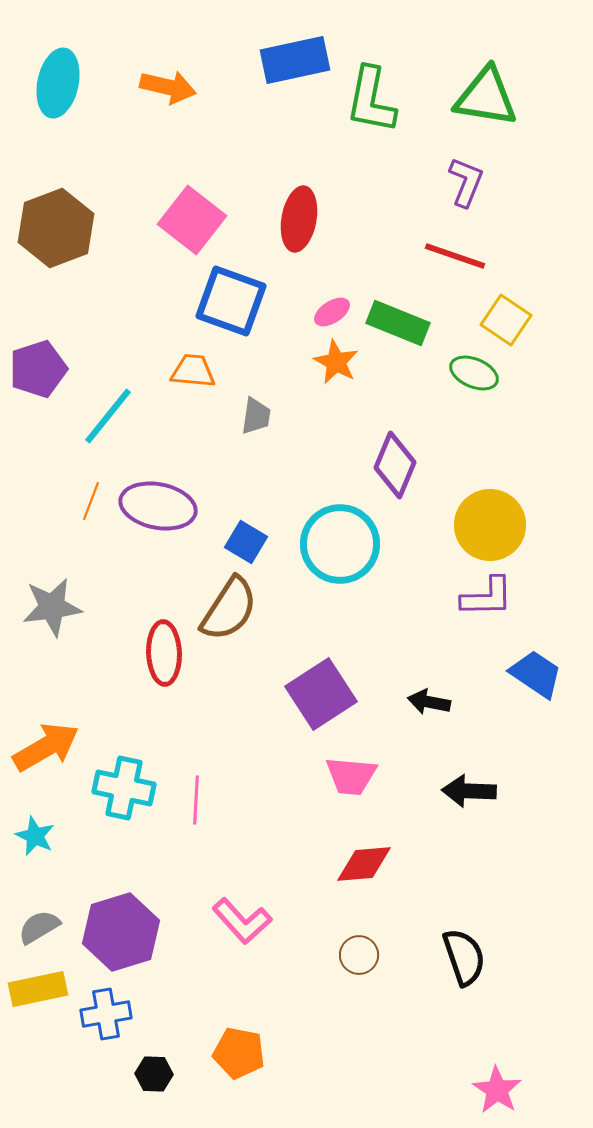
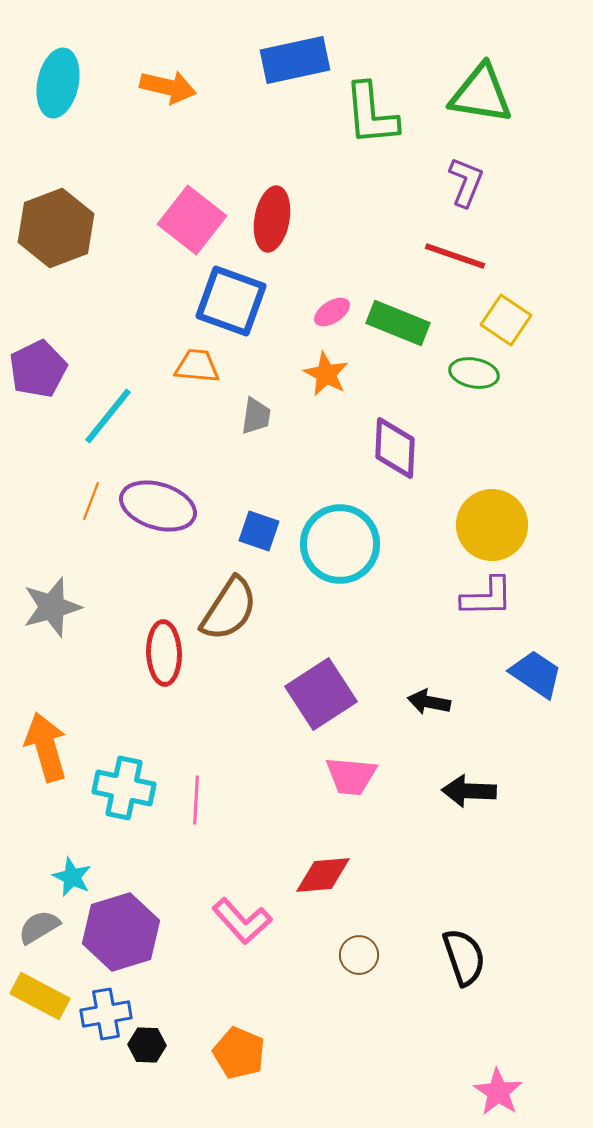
green triangle at (486, 97): moved 5 px left, 3 px up
green L-shape at (371, 100): moved 14 px down; rotated 16 degrees counterclockwise
red ellipse at (299, 219): moved 27 px left
orange star at (336, 362): moved 10 px left, 12 px down
purple pentagon at (38, 369): rotated 8 degrees counterclockwise
orange trapezoid at (193, 371): moved 4 px right, 5 px up
green ellipse at (474, 373): rotated 12 degrees counterclockwise
purple diamond at (395, 465): moved 17 px up; rotated 20 degrees counterclockwise
purple ellipse at (158, 506): rotated 6 degrees clockwise
yellow circle at (490, 525): moved 2 px right
blue square at (246, 542): moved 13 px right, 11 px up; rotated 12 degrees counterclockwise
gray star at (52, 607): rotated 8 degrees counterclockwise
orange arrow at (46, 747): rotated 76 degrees counterclockwise
cyan star at (35, 836): moved 37 px right, 41 px down
red diamond at (364, 864): moved 41 px left, 11 px down
yellow rectangle at (38, 989): moved 2 px right, 7 px down; rotated 40 degrees clockwise
orange pentagon at (239, 1053): rotated 12 degrees clockwise
black hexagon at (154, 1074): moved 7 px left, 29 px up
pink star at (497, 1090): moved 1 px right, 2 px down
